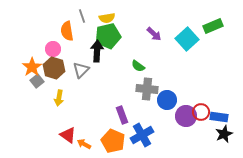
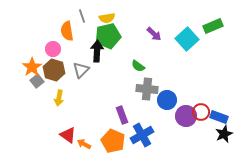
brown hexagon: moved 2 px down
blue rectangle: rotated 12 degrees clockwise
